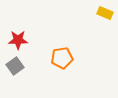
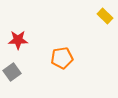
yellow rectangle: moved 3 px down; rotated 21 degrees clockwise
gray square: moved 3 px left, 6 px down
